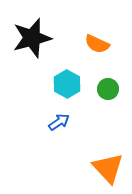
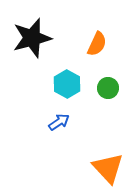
orange semicircle: rotated 90 degrees counterclockwise
green circle: moved 1 px up
